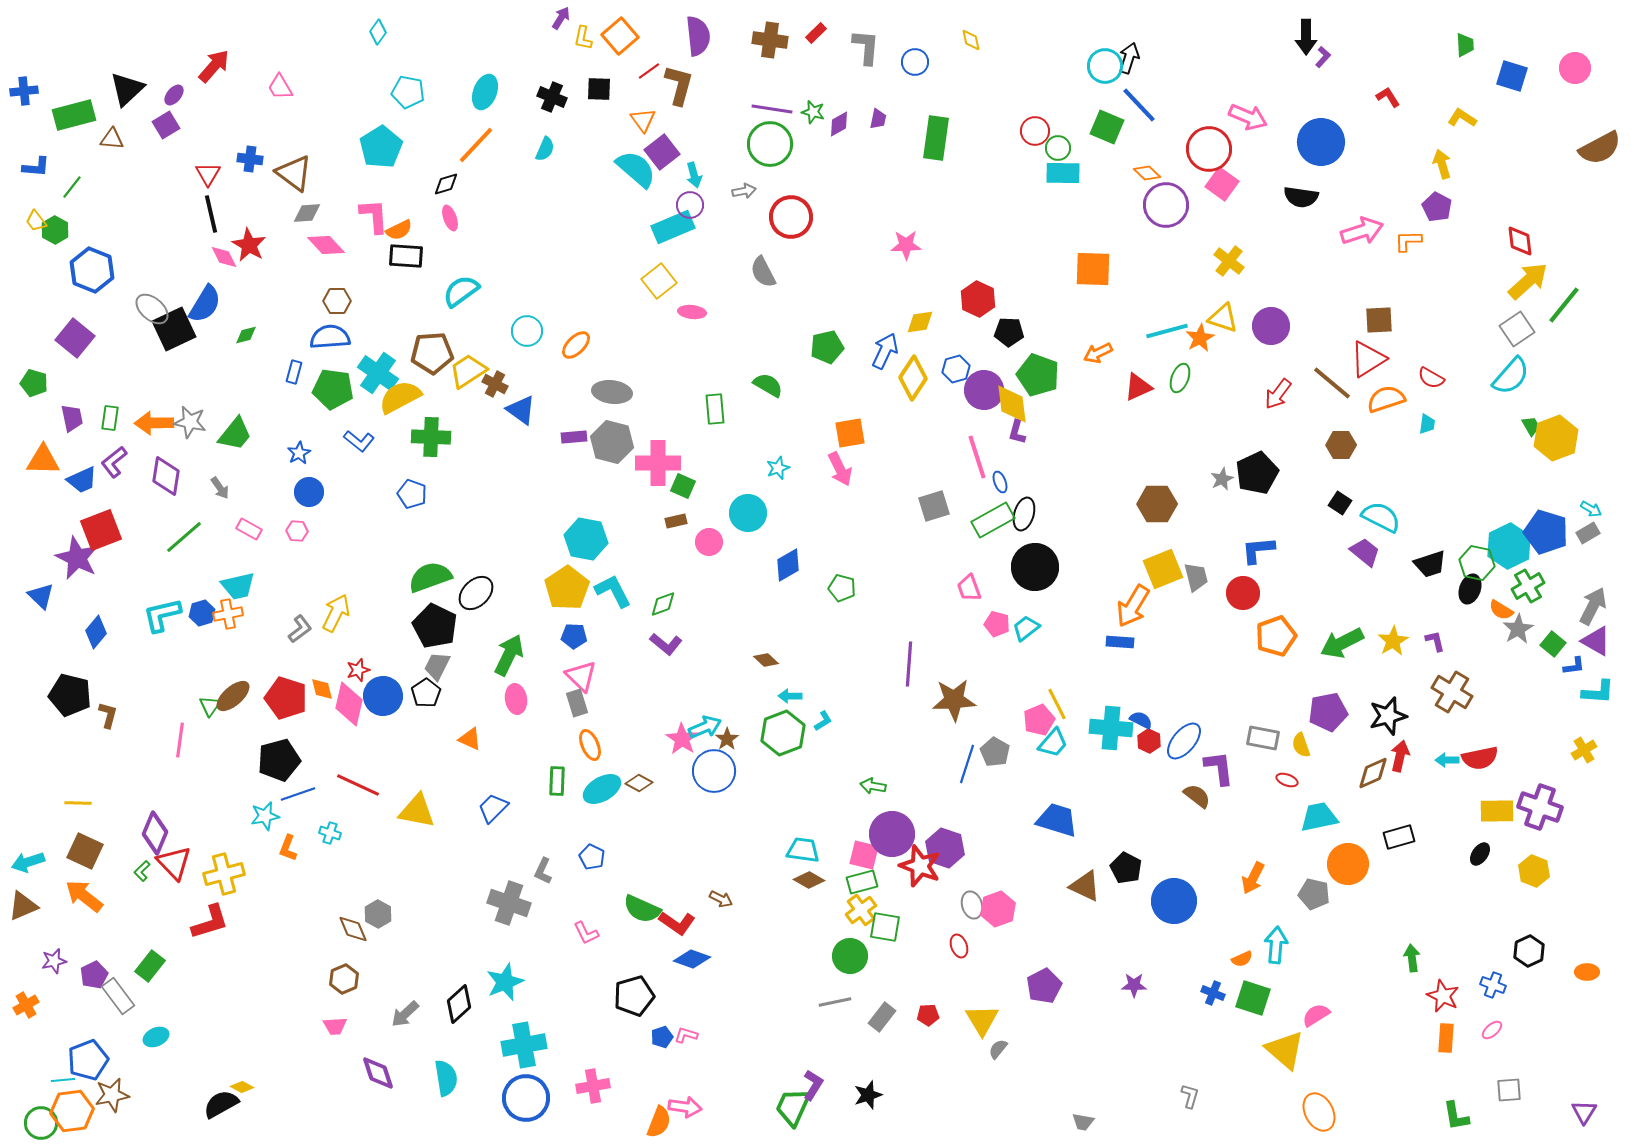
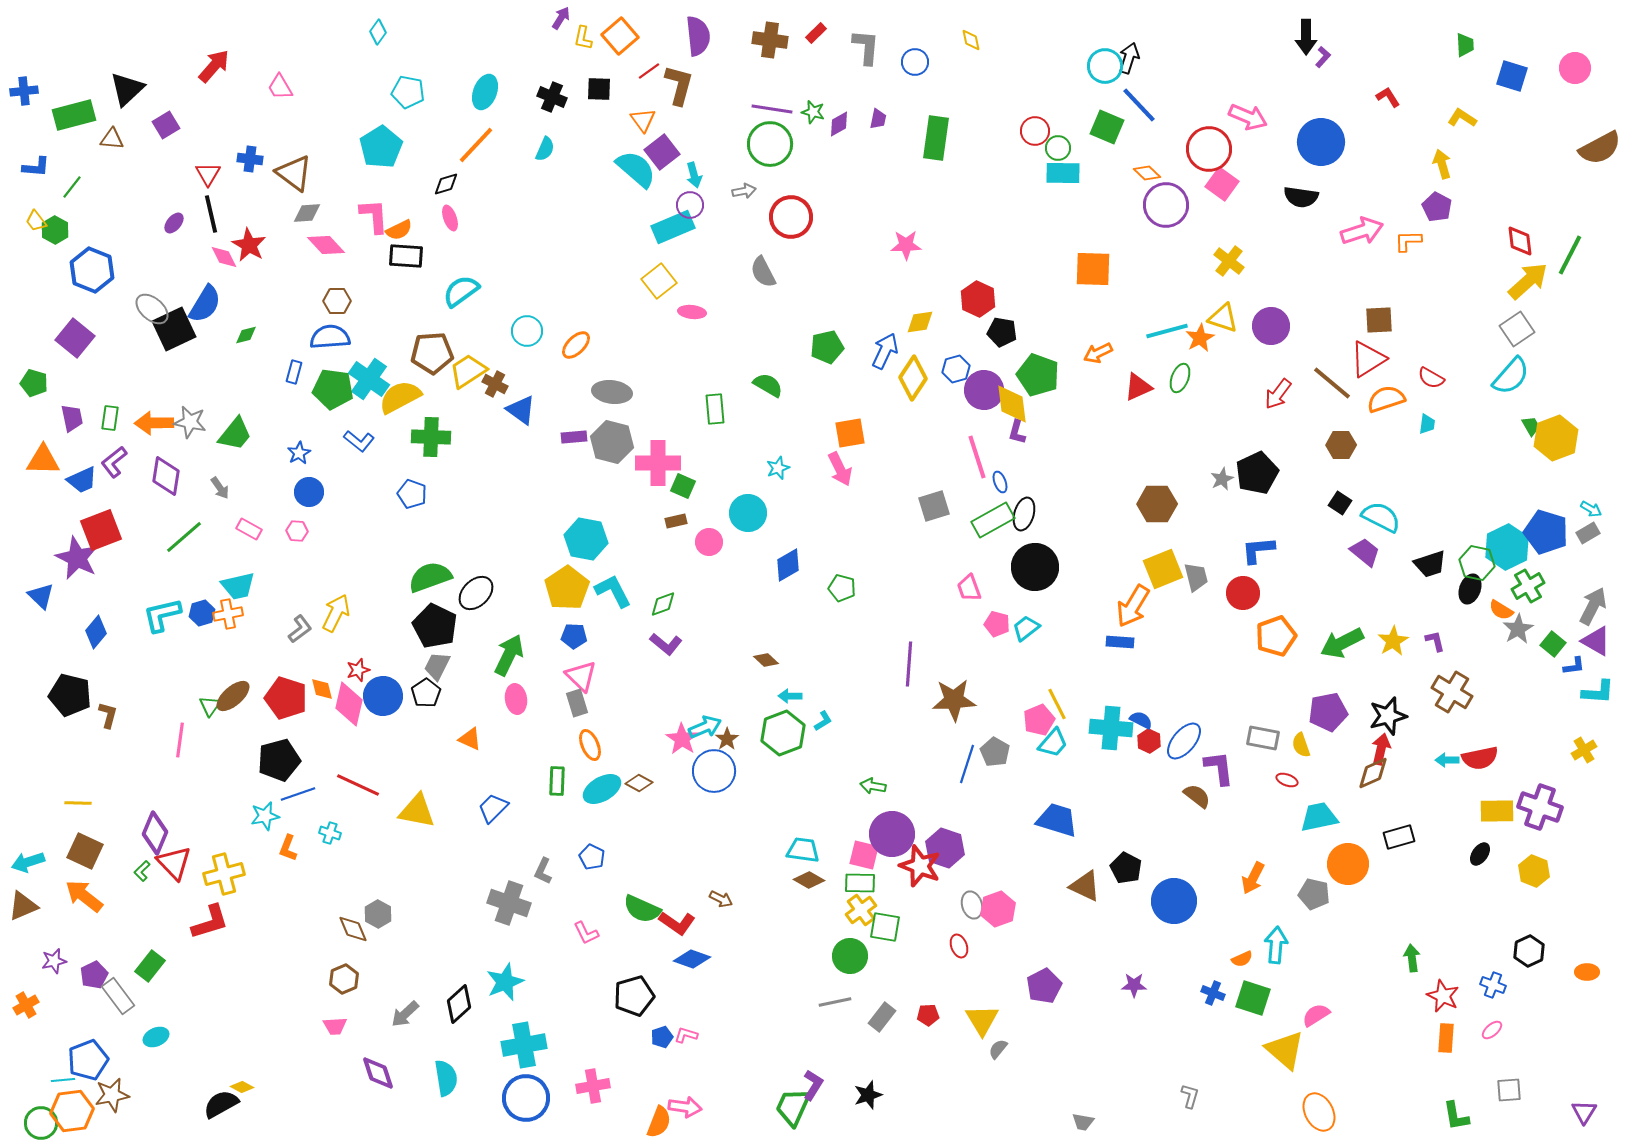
purple ellipse at (174, 95): moved 128 px down
green line at (1564, 305): moved 6 px right, 50 px up; rotated 12 degrees counterclockwise
black pentagon at (1009, 332): moved 7 px left; rotated 8 degrees clockwise
cyan cross at (378, 373): moved 9 px left, 6 px down
cyan hexagon at (1509, 546): moved 2 px left, 1 px down
red arrow at (1400, 756): moved 19 px left, 7 px up
green rectangle at (862, 882): moved 2 px left, 1 px down; rotated 16 degrees clockwise
